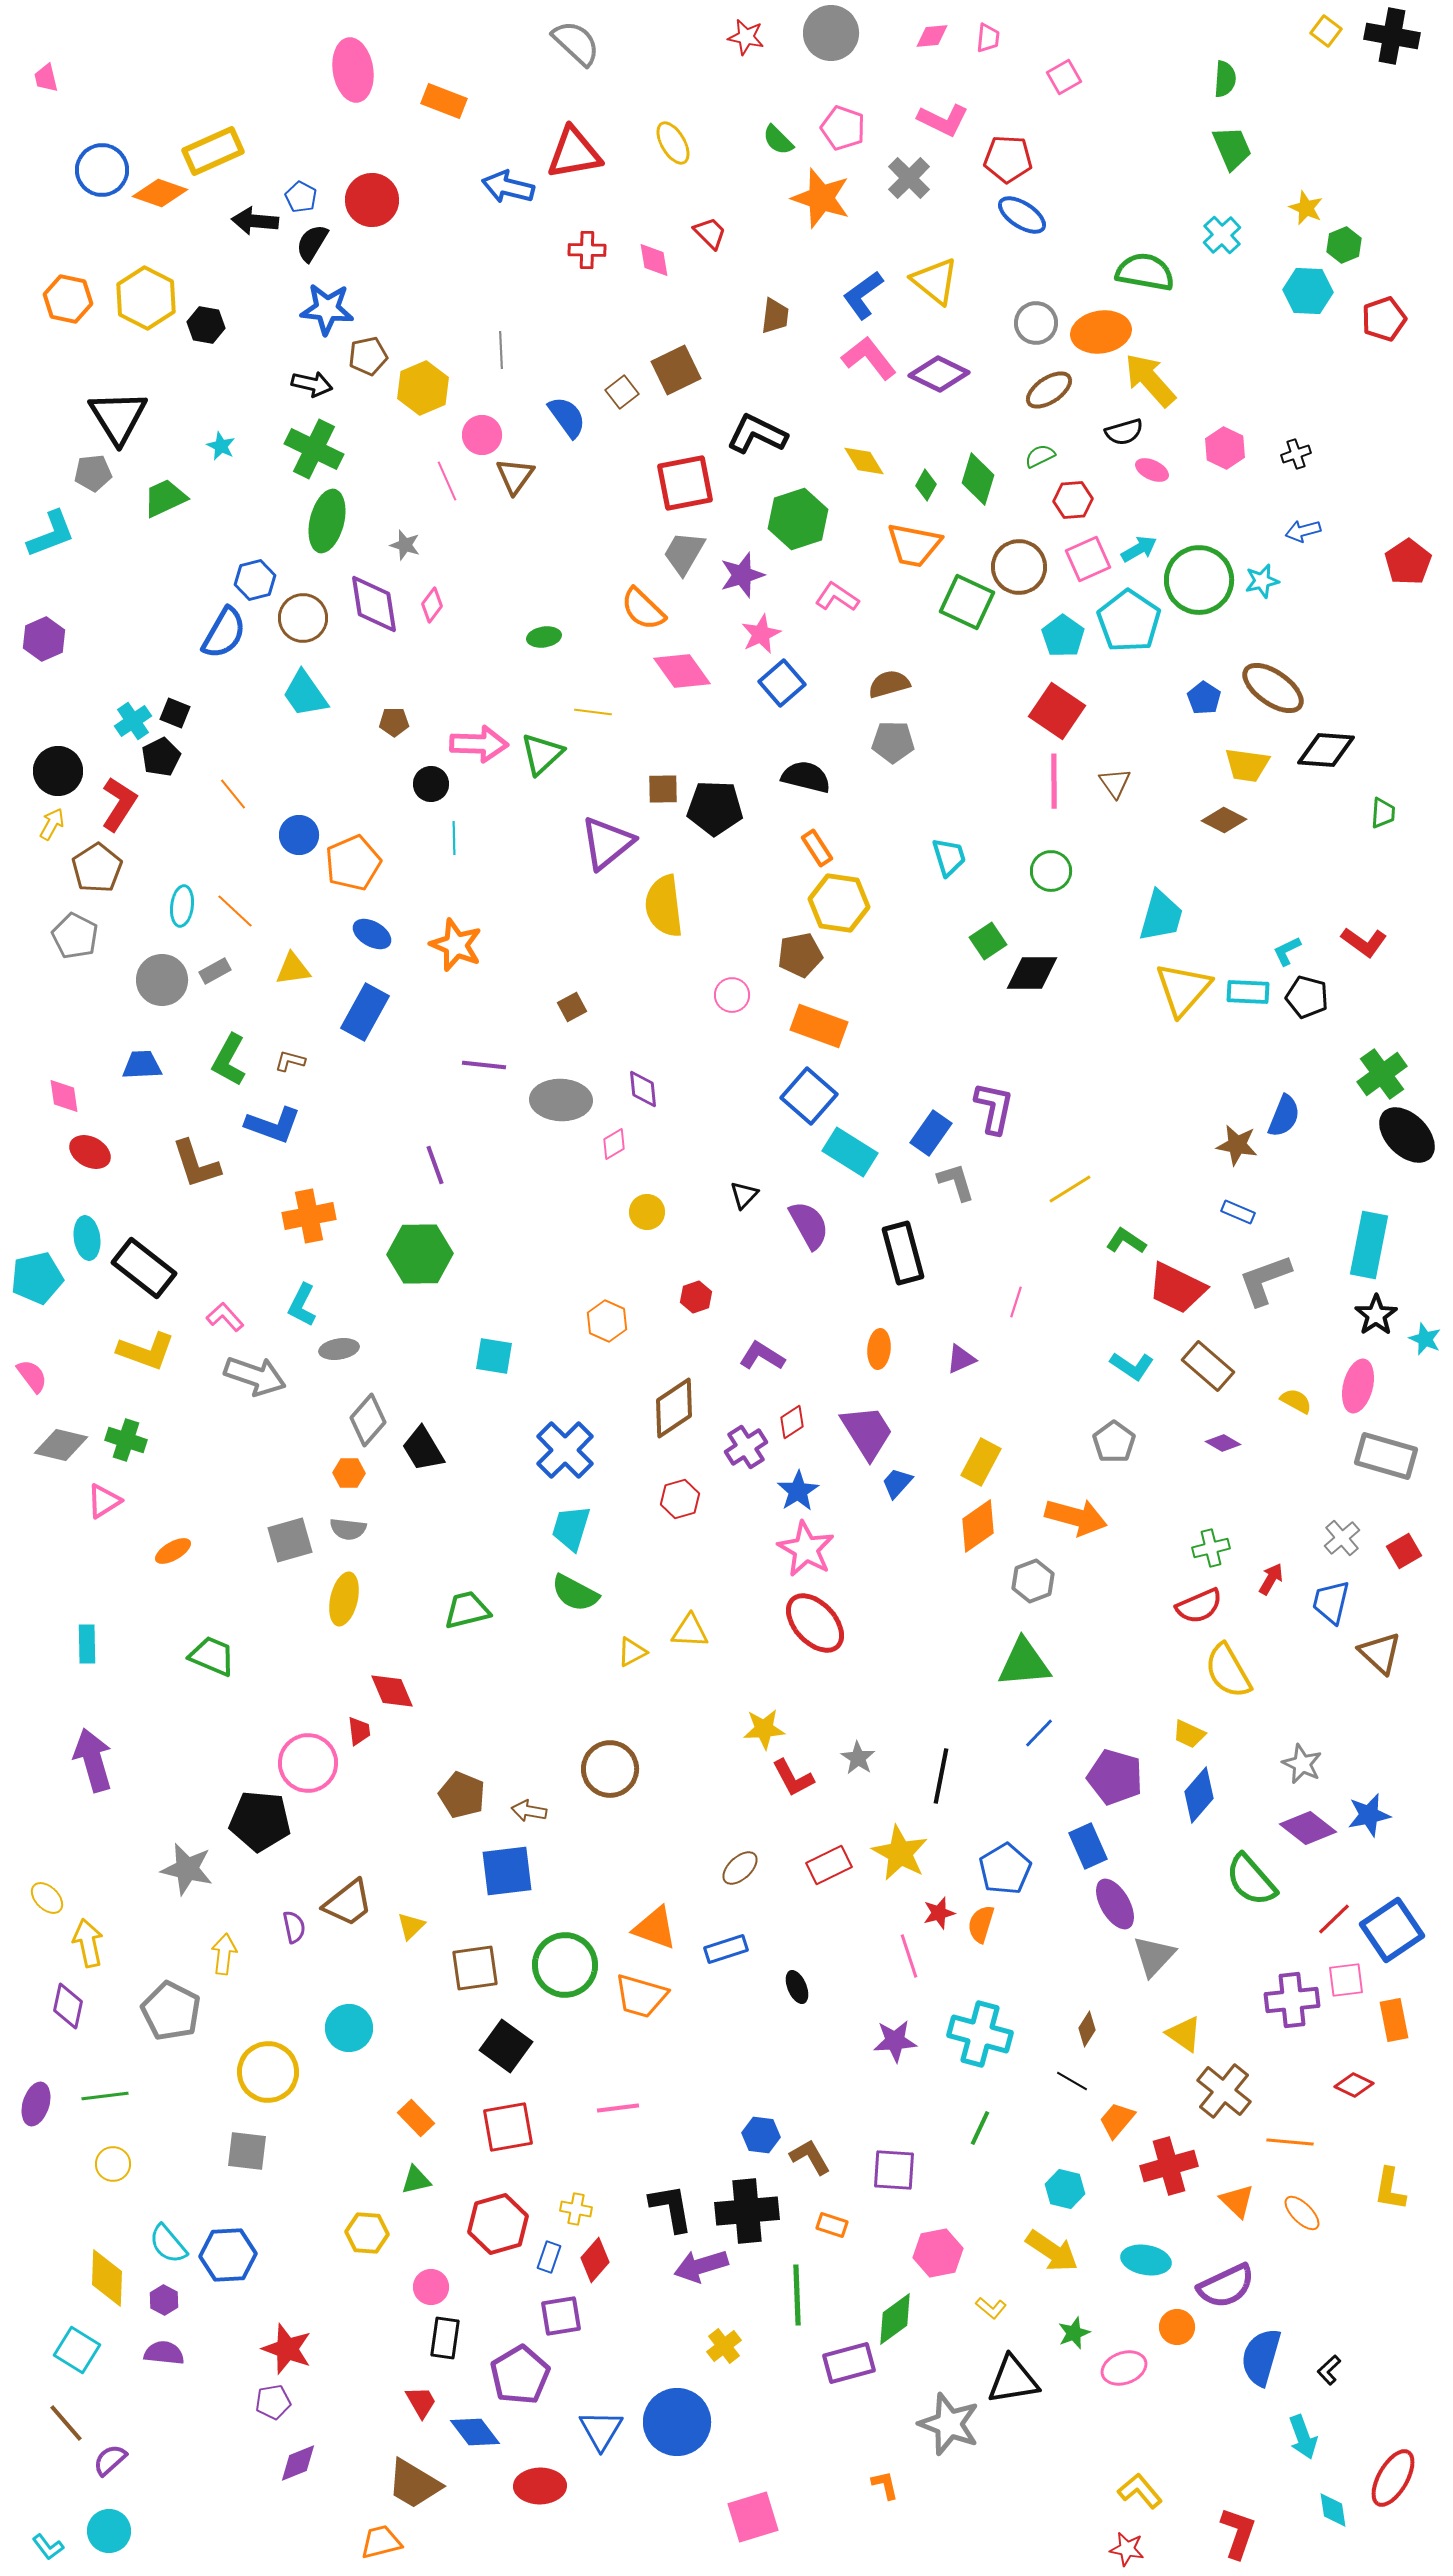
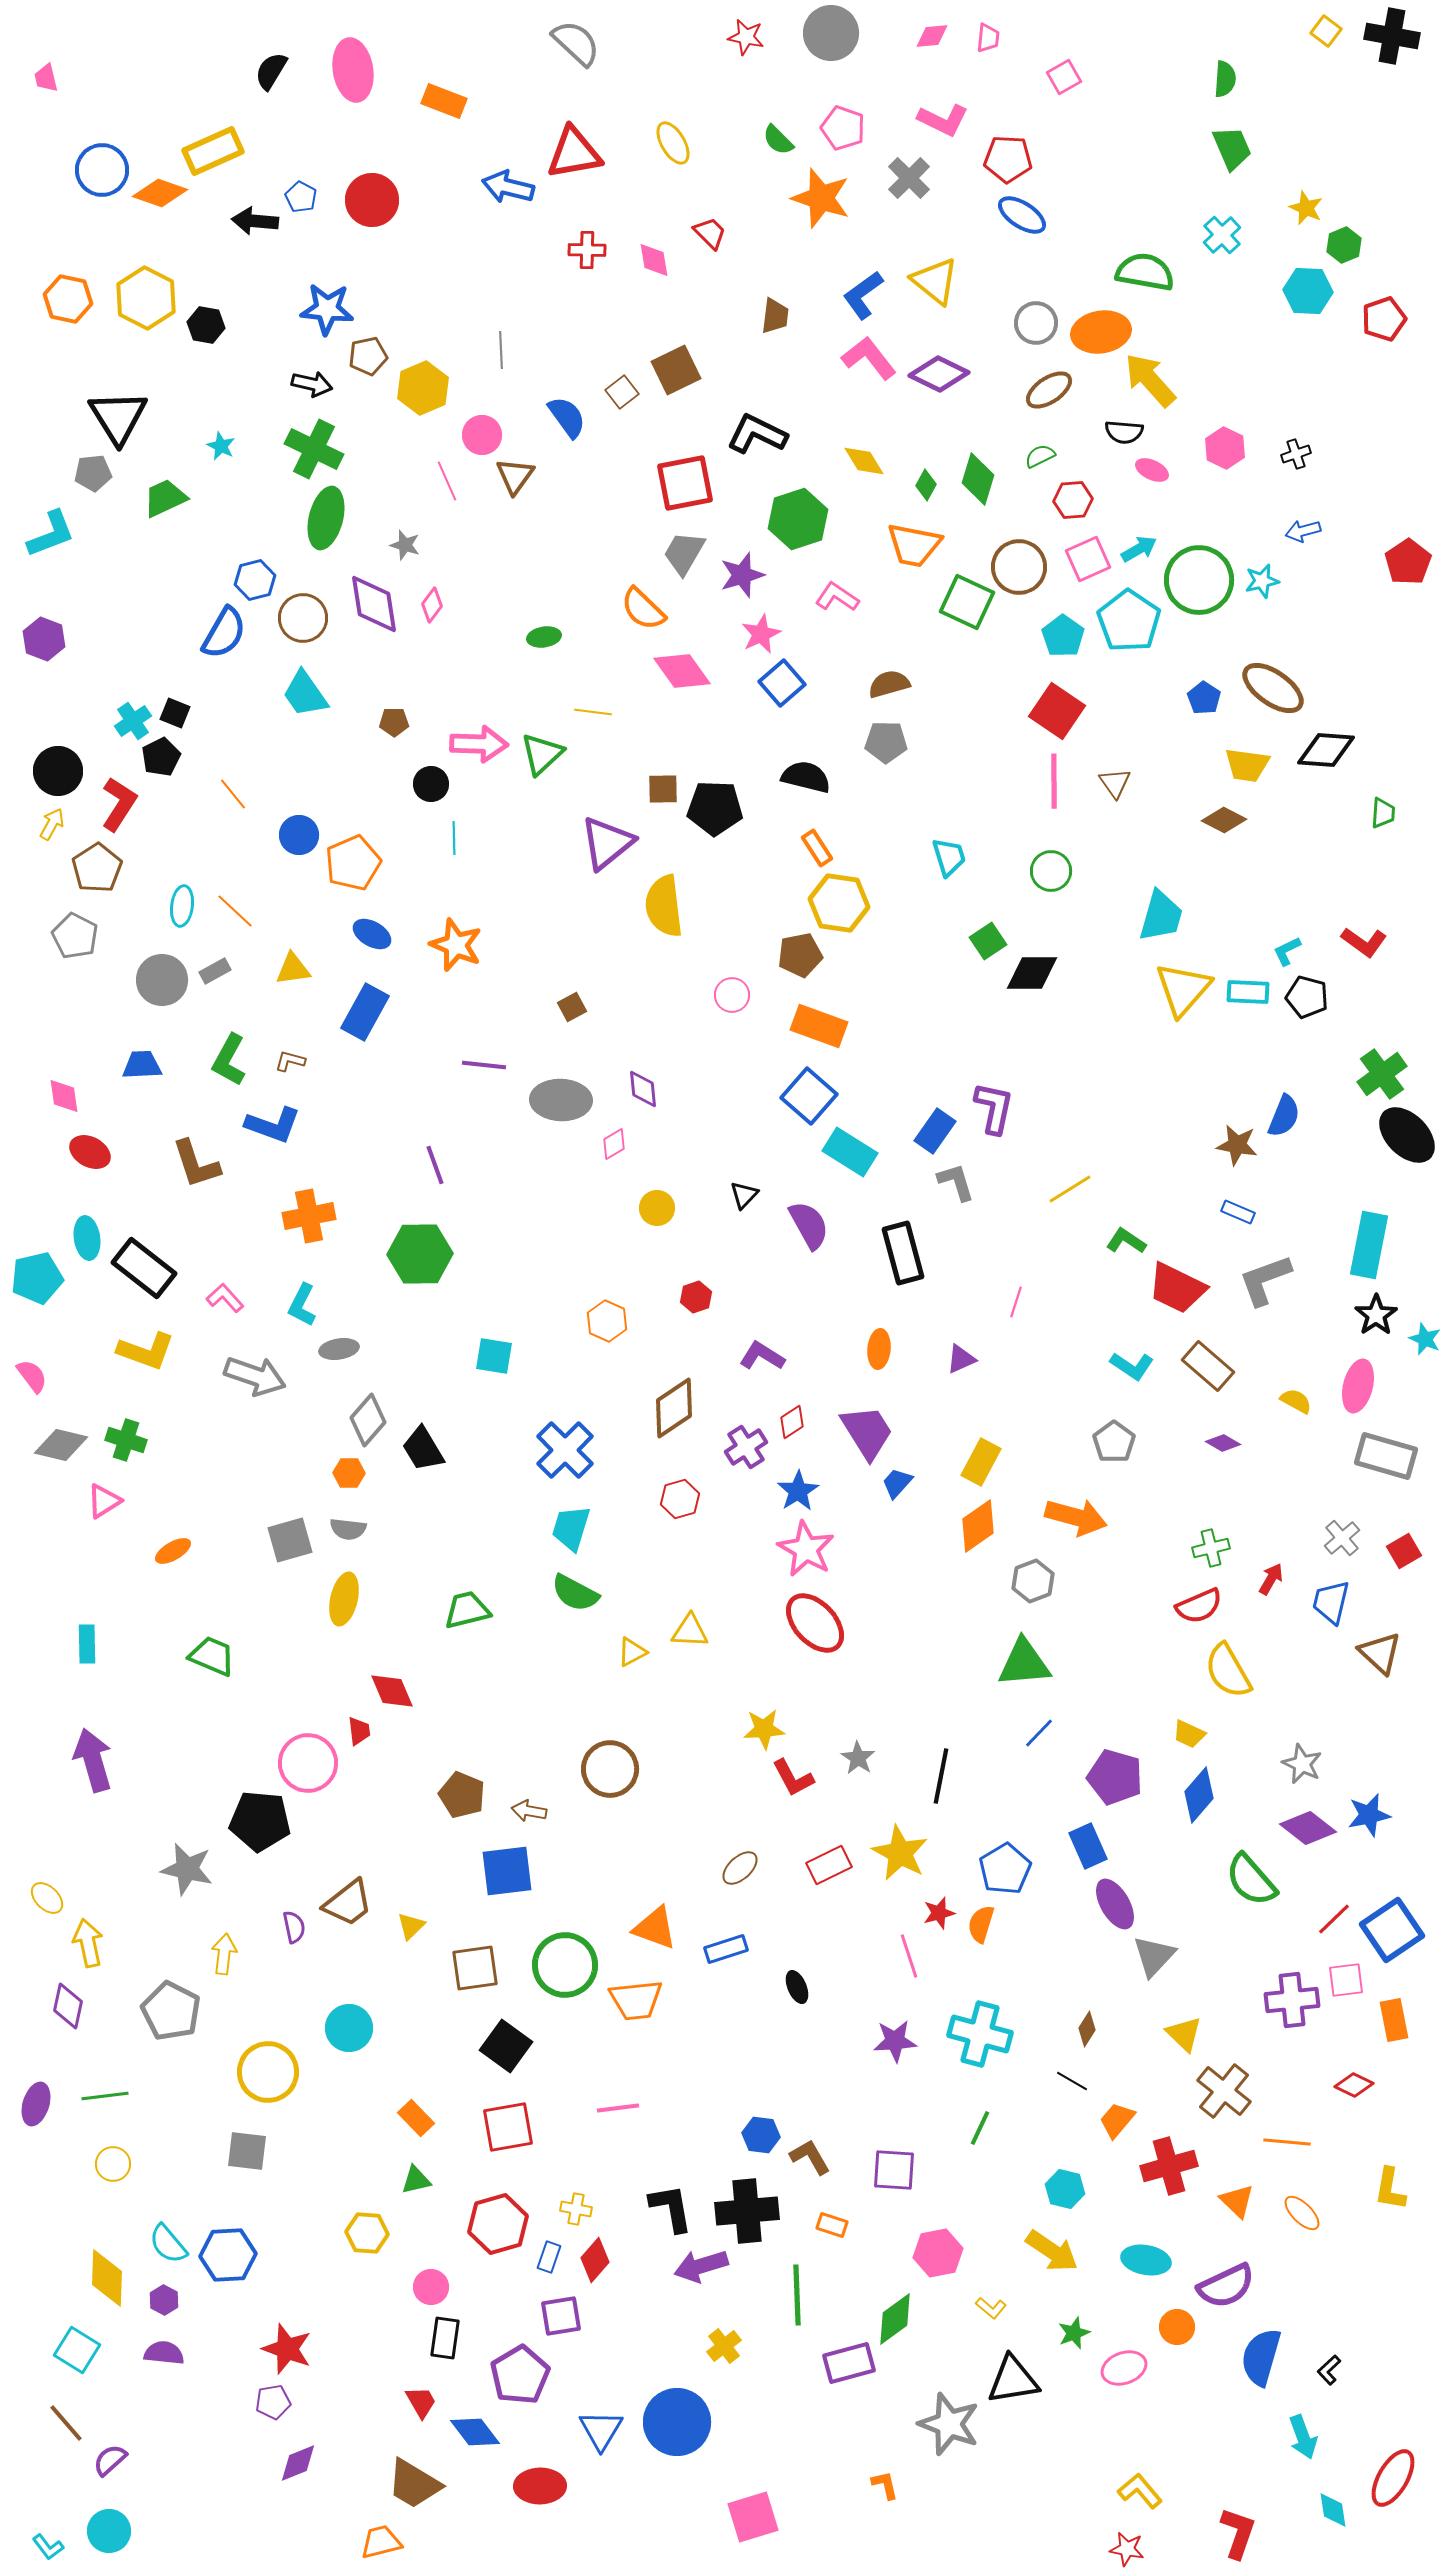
black semicircle at (312, 243): moved 41 px left, 172 px up
black semicircle at (1124, 432): rotated 21 degrees clockwise
green ellipse at (327, 521): moved 1 px left, 3 px up
purple hexagon at (44, 639): rotated 15 degrees counterclockwise
gray pentagon at (893, 742): moved 7 px left
blue rectangle at (931, 1133): moved 4 px right, 2 px up
yellow circle at (647, 1212): moved 10 px right, 4 px up
pink L-shape at (225, 1317): moved 19 px up
orange trapezoid at (641, 1996): moved 5 px left, 4 px down; rotated 22 degrees counterclockwise
yellow triangle at (1184, 2034): rotated 9 degrees clockwise
orange line at (1290, 2142): moved 3 px left
